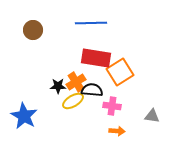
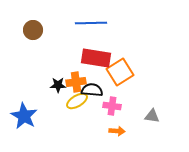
orange cross: rotated 24 degrees clockwise
black star: moved 1 px up
yellow ellipse: moved 4 px right
